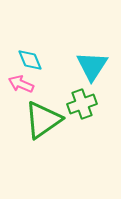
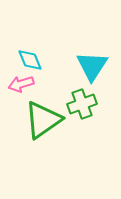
pink arrow: rotated 40 degrees counterclockwise
